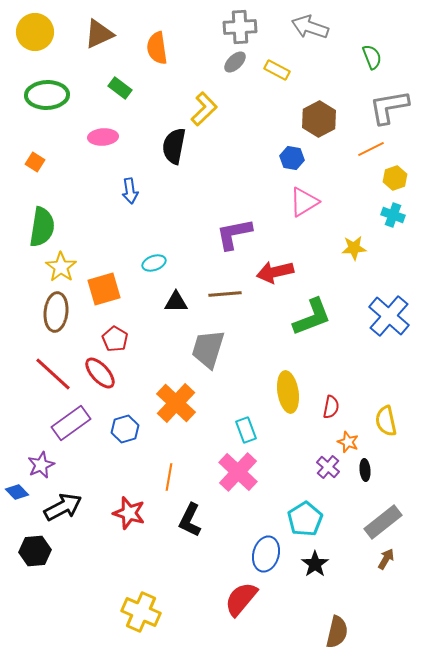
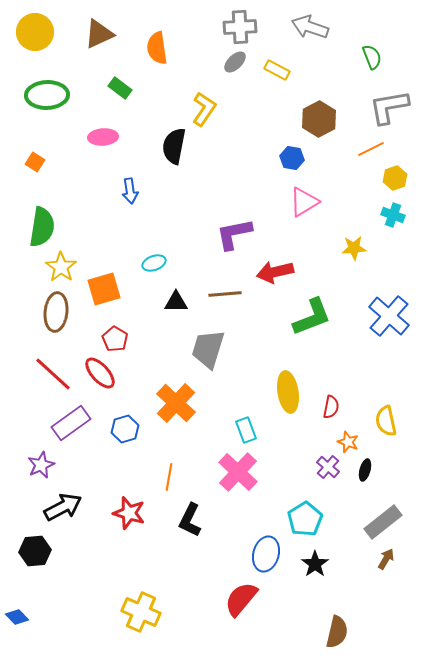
yellow L-shape at (204, 109): rotated 12 degrees counterclockwise
black ellipse at (365, 470): rotated 20 degrees clockwise
blue diamond at (17, 492): moved 125 px down
